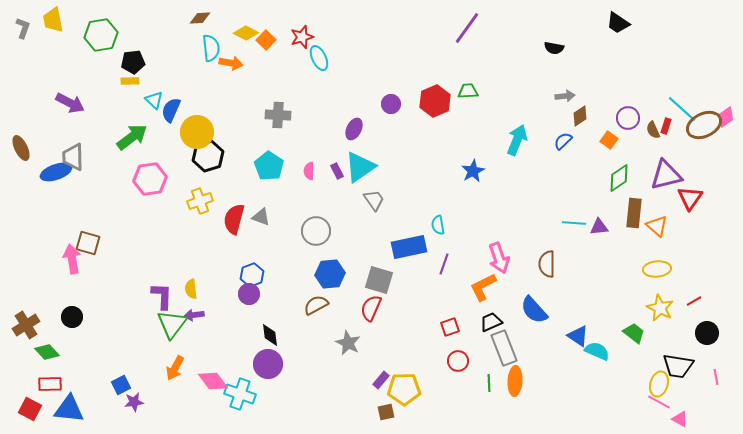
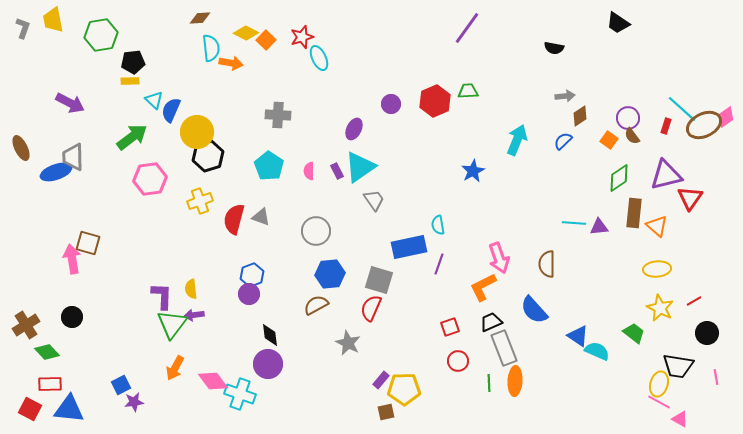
brown semicircle at (653, 130): moved 21 px left, 6 px down; rotated 12 degrees counterclockwise
purple line at (444, 264): moved 5 px left
